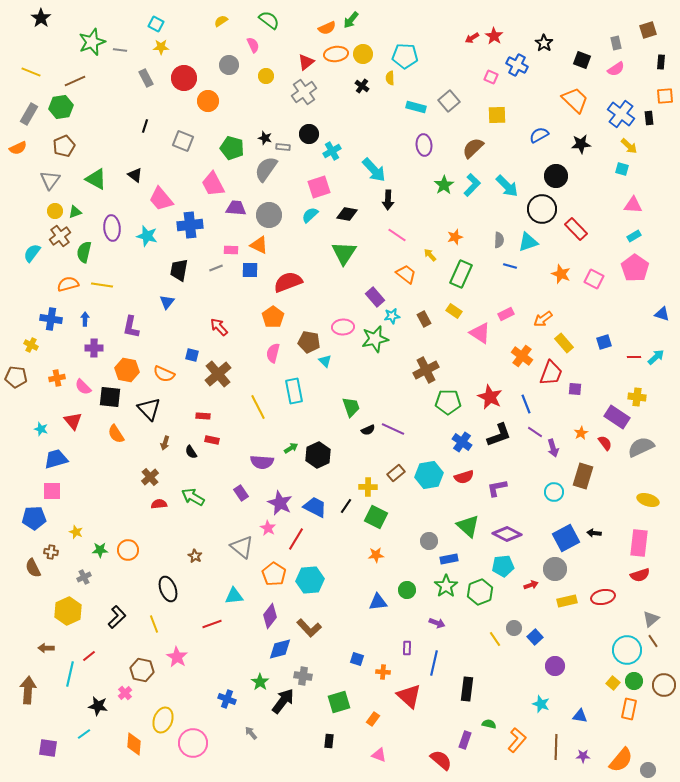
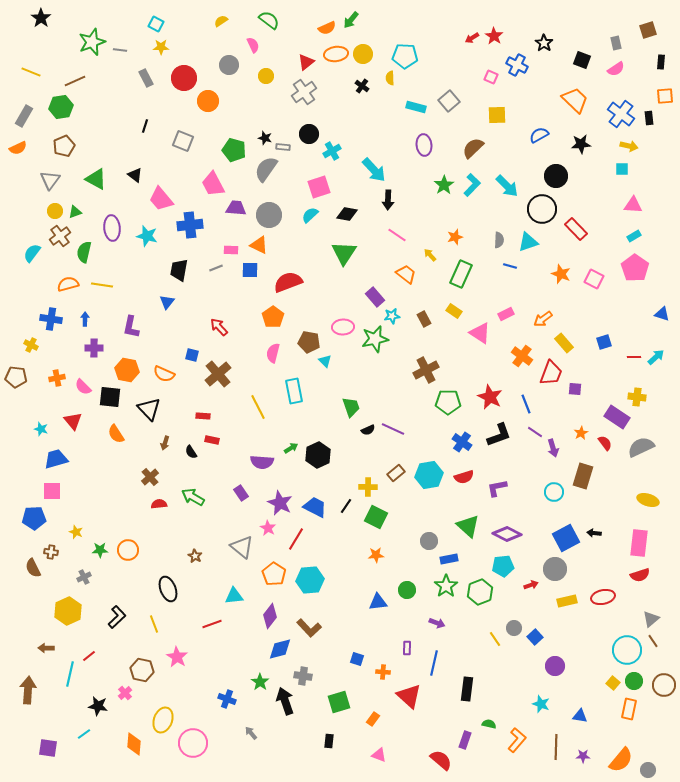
gray rectangle at (29, 114): moved 5 px left, 2 px down
yellow arrow at (629, 146): rotated 30 degrees counterclockwise
green pentagon at (232, 148): moved 2 px right, 2 px down
cyan square at (622, 169): rotated 16 degrees counterclockwise
black arrow at (283, 701): moved 2 px right; rotated 56 degrees counterclockwise
